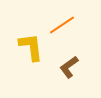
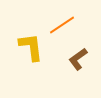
brown L-shape: moved 9 px right, 8 px up
